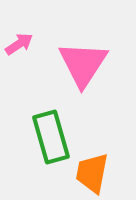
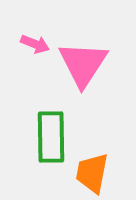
pink arrow: moved 16 px right; rotated 56 degrees clockwise
green rectangle: rotated 15 degrees clockwise
